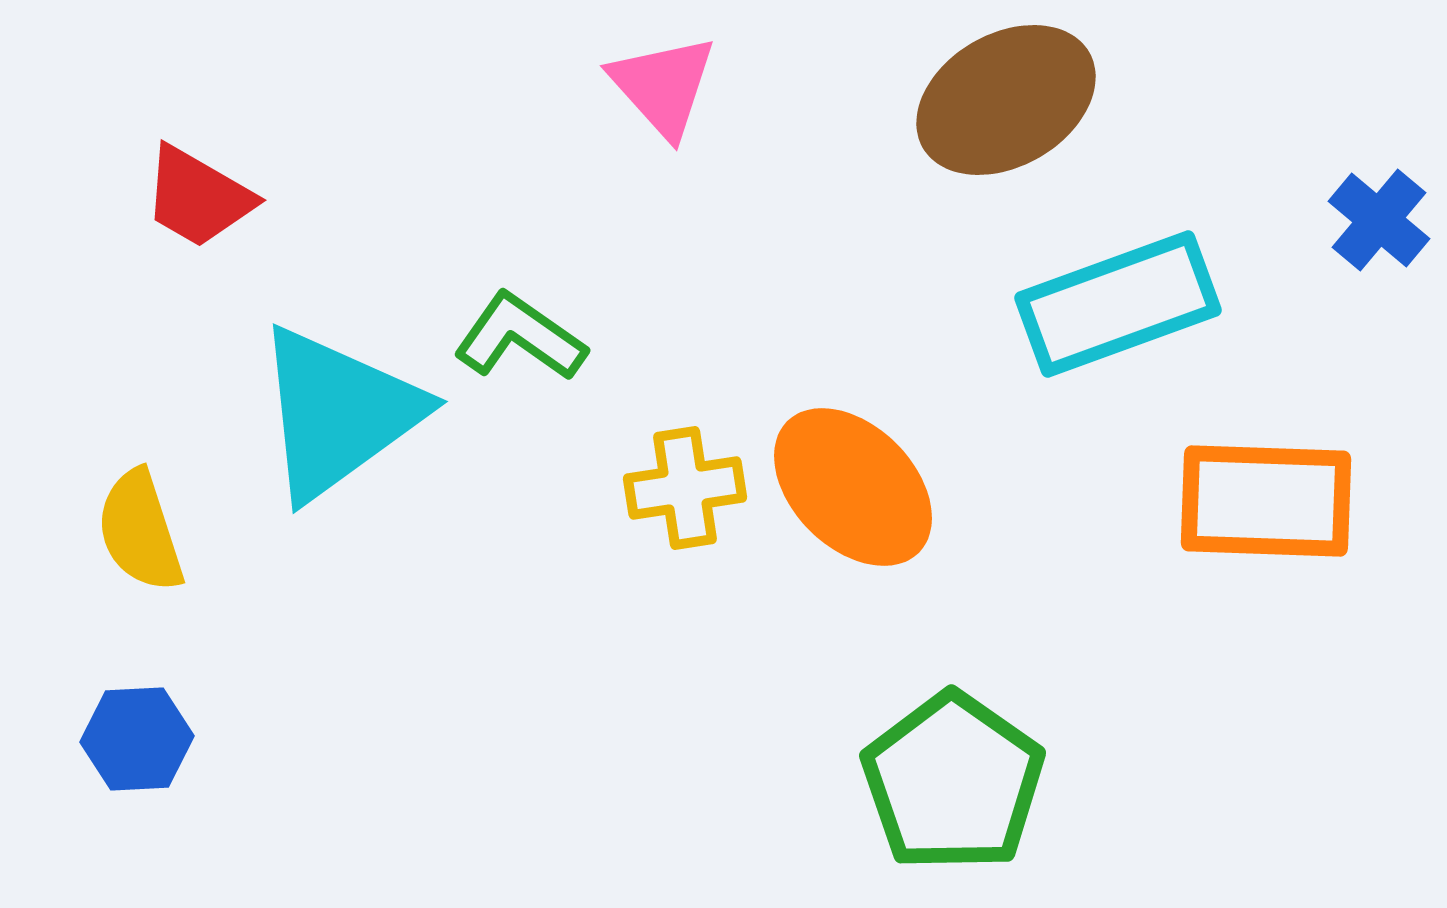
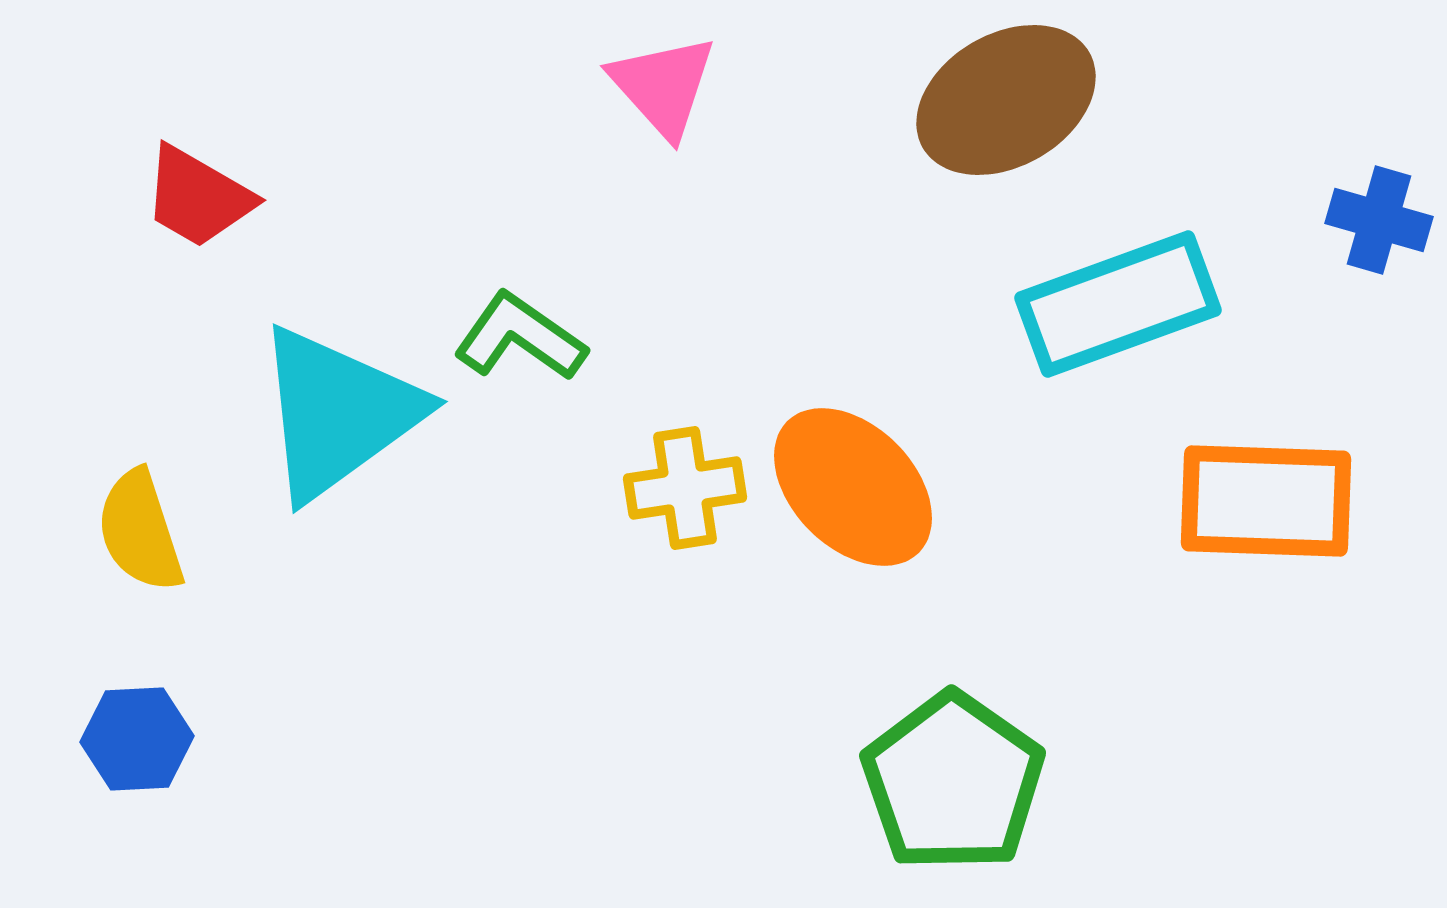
blue cross: rotated 24 degrees counterclockwise
